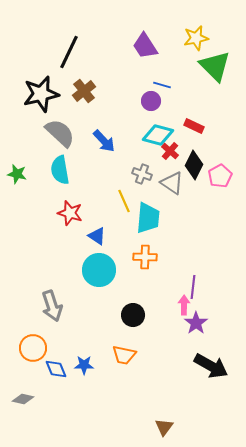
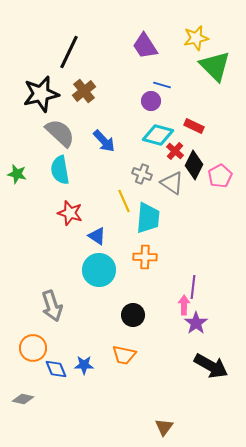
red cross: moved 5 px right
